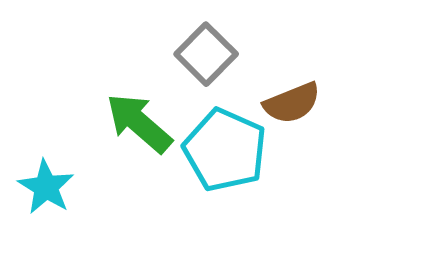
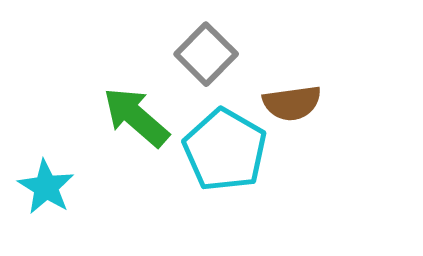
brown semicircle: rotated 14 degrees clockwise
green arrow: moved 3 px left, 6 px up
cyan pentagon: rotated 6 degrees clockwise
